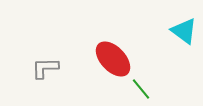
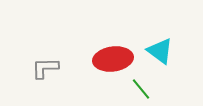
cyan triangle: moved 24 px left, 20 px down
red ellipse: rotated 54 degrees counterclockwise
